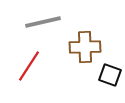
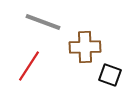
gray line: rotated 33 degrees clockwise
